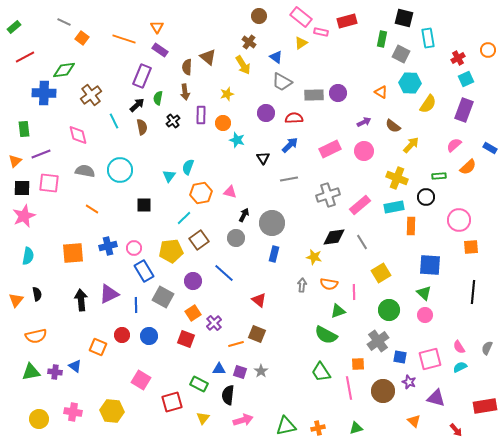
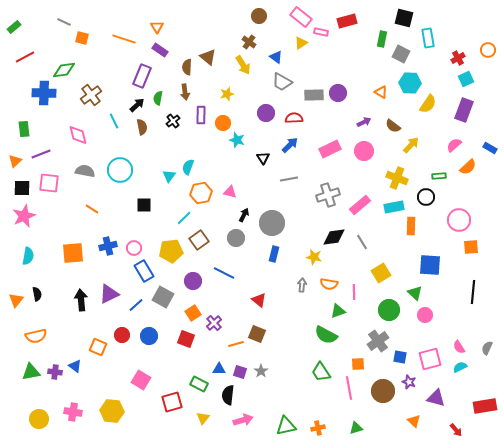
orange square at (82, 38): rotated 24 degrees counterclockwise
blue line at (224, 273): rotated 15 degrees counterclockwise
green triangle at (424, 293): moved 9 px left
blue line at (136, 305): rotated 49 degrees clockwise
